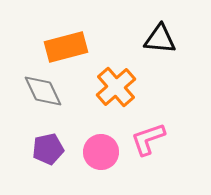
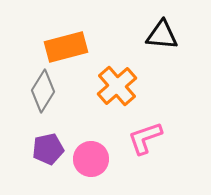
black triangle: moved 2 px right, 4 px up
orange cross: moved 1 px right, 1 px up
gray diamond: rotated 57 degrees clockwise
pink L-shape: moved 3 px left, 1 px up
pink circle: moved 10 px left, 7 px down
